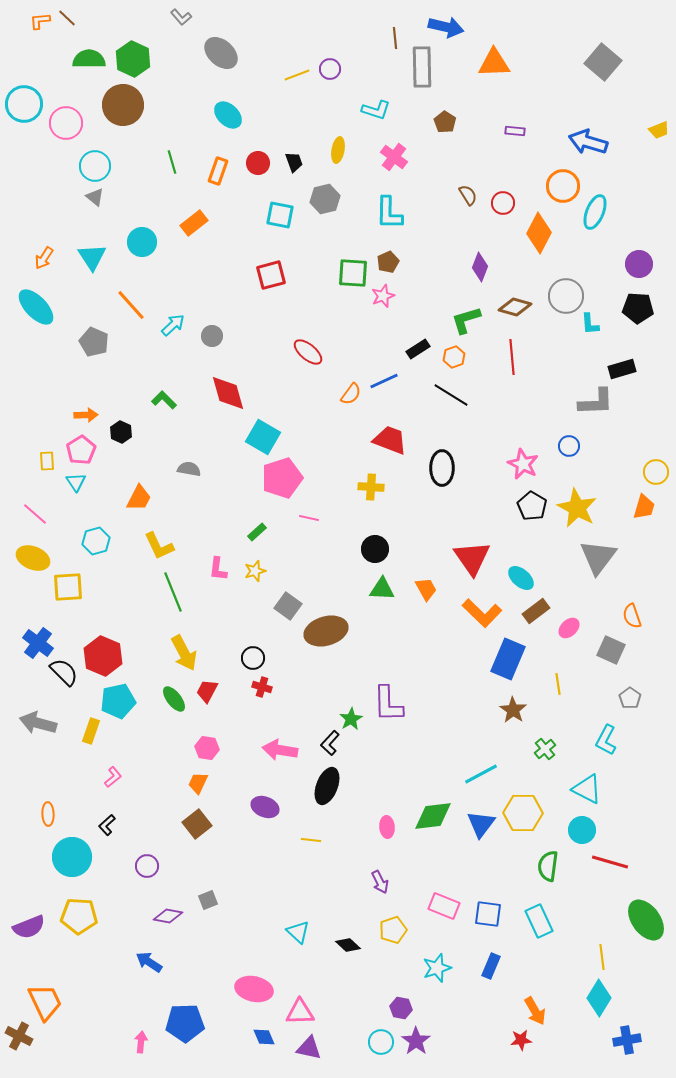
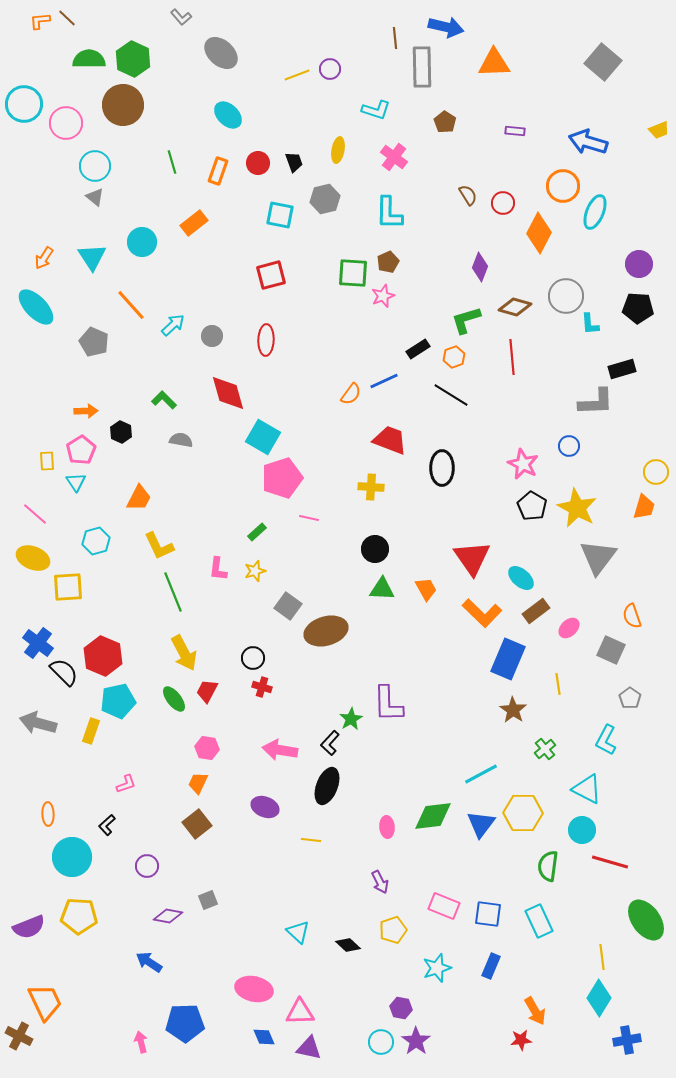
red ellipse at (308, 352): moved 42 px left, 12 px up; rotated 52 degrees clockwise
orange arrow at (86, 415): moved 4 px up
gray semicircle at (189, 469): moved 8 px left, 29 px up
pink L-shape at (113, 777): moved 13 px right, 7 px down; rotated 20 degrees clockwise
pink arrow at (141, 1042): rotated 20 degrees counterclockwise
